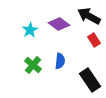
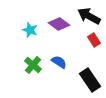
cyan star: rotated 21 degrees counterclockwise
blue semicircle: moved 1 px left, 1 px down; rotated 63 degrees counterclockwise
